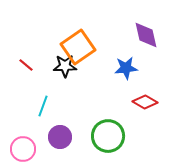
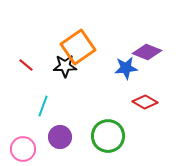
purple diamond: moved 1 px right, 17 px down; rotated 56 degrees counterclockwise
